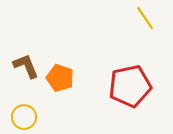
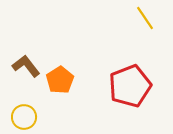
brown L-shape: rotated 16 degrees counterclockwise
orange pentagon: moved 2 px down; rotated 20 degrees clockwise
red pentagon: rotated 9 degrees counterclockwise
